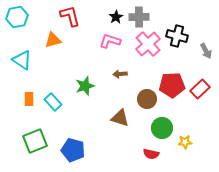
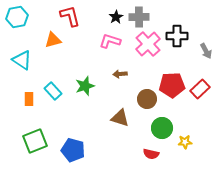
black cross: rotated 15 degrees counterclockwise
cyan rectangle: moved 11 px up
